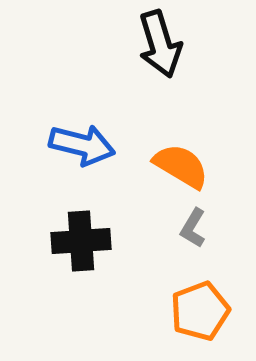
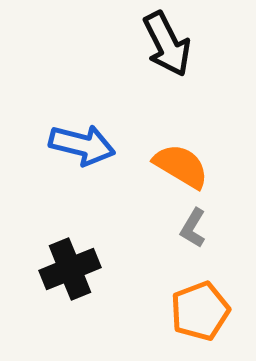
black arrow: moved 7 px right; rotated 10 degrees counterclockwise
black cross: moved 11 px left, 28 px down; rotated 18 degrees counterclockwise
